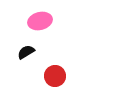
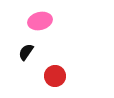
black semicircle: rotated 24 degrees counterclockwise
